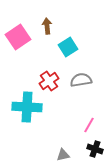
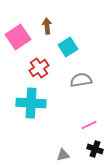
red cross: moved 10 px left, 13 px up
cyan cross: moved 4 px right, 4 px up
pink line: rotated 35 degrees clockwise
